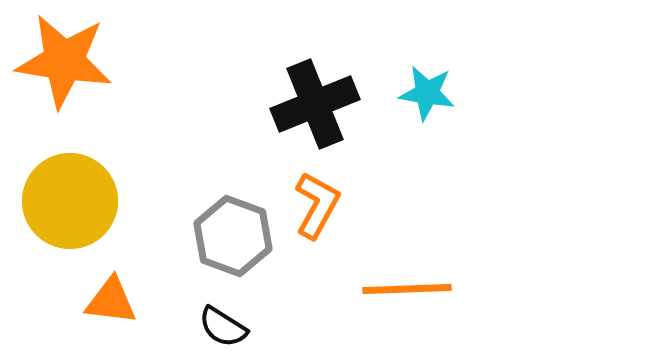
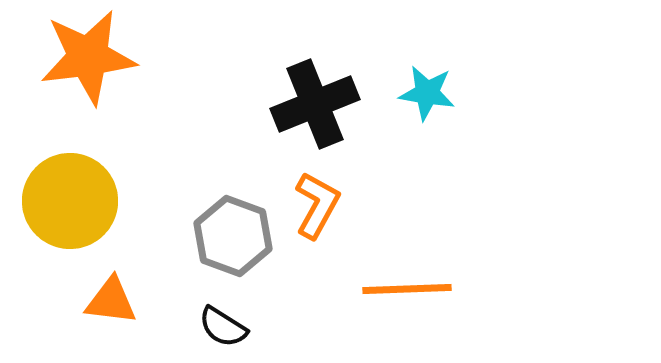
orange star: moved 24 px right, 4 px up; rotated 16 degrees counterclockwise
